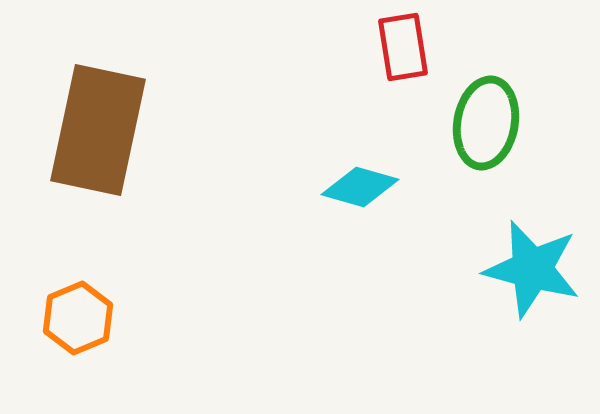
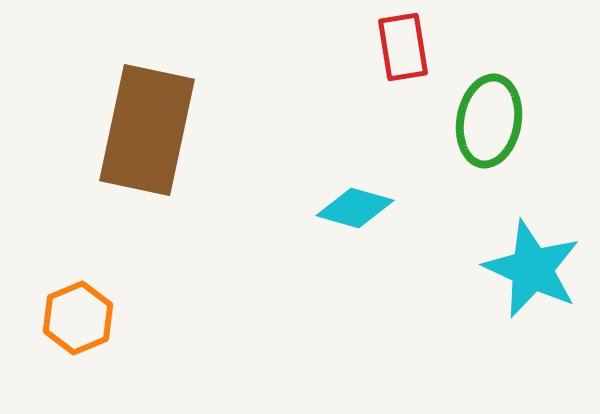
green ellipse: moved 3 px right, 2 px up
brown rectangle: moved 49 px right
cyan diamond: moved 5 px left, 21 px down
cyan star: rotated 10 degrees clockwise
